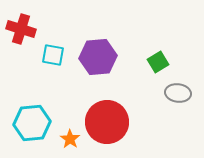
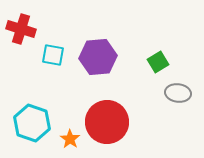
cyan hexagon: rotated 24 degrees clockwise
